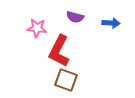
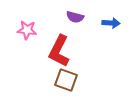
pink star: moved 10 px left, 2 px down
